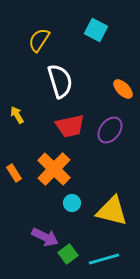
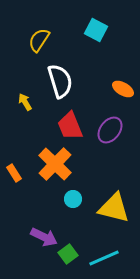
orange ellipse: rotated 15 degrees counterclockwise
yellow arrow: moved 8 px right, 13 px up
red trapezoid: rotated 80 degrees clockwise
orange cross: moved 1 px right, 5 px up
cyan circle: moved 1 px right, 4 px up
yellow triangle: moved 2 px right, 3 px up
purple arrow: moved 1 px left
cyan line: moved 1 px up; rotated 8 degrees counterclockwise
